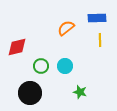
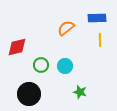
green circle: moved 1 px up
black circle: moved 1 px left, 1 px down
